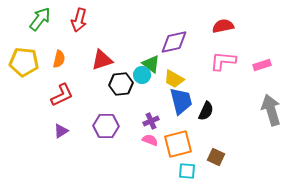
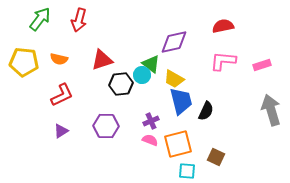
orange semicircle: rotated 90 degrees clockwise
